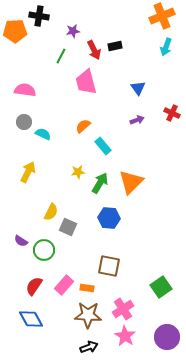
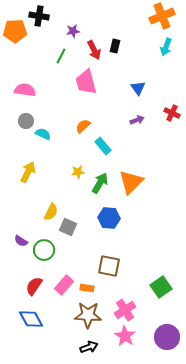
black rectangle: rotated 64 degrees counterclockwise
gray circle: moved 2 px right, 1 px up
pink cross: moved 2 px right, 1 px down
